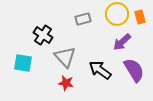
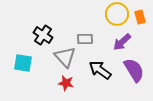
gray rectangle: moved 2 px right, 20 px down; rotated 14 degrees clockwise
